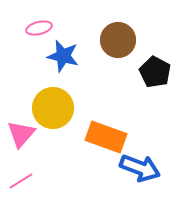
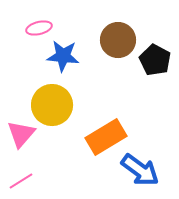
blue star: rotated 8 degrees counterclockwise
black pentagon: moved 12 px up
yellow circle: moved 1 px left, 3 px up
orange rectangle: rotated 51 degrees counterclockwise
blue arrow: moved 2 px down; rotated 15 degrees clockwise
